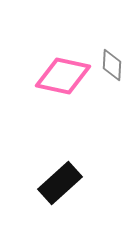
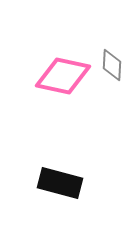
black rectangle: rotated 57 degrees clockwise
